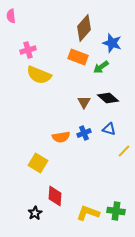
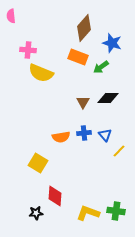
pink cross: rotated 21 degrees clockwise
yellow semicircle: moved 2 px right, 2 px up
black diamond: rotated 40 degrees counterclockwise
brown triangle: moved 1 px left
blue triangle: moved 4 px left, 6 px down; rotated 32 degrees clockwise
blue cross: rotated 16 degrees clockwise
yellow line: moved 5 px left
black star: moved 1 px right; rotated 24 degrees clockwise
